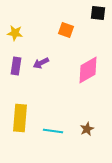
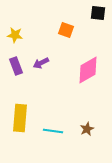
yellow star: moved 2 px down
purple rectangle: rotated 30 degrees counterclockwise
